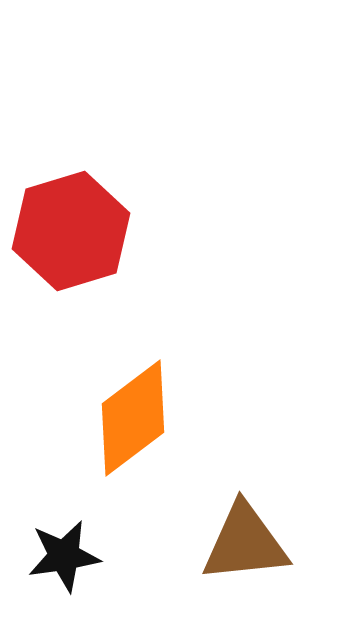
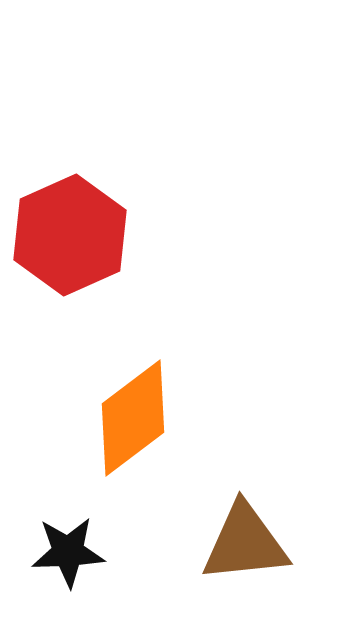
red hexagon: moved 1 px left, 4 px down; rotated 7 degrees counterclockwise
black star: moved 4 px right, 4 px up; rotated 6 degrees clockwise
